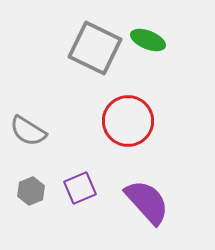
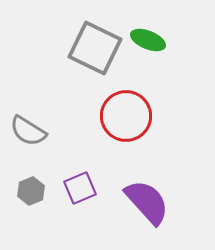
red circle: moved 2 px left, 5 px up
